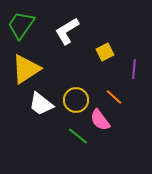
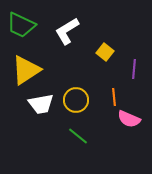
green trapezoid: rotated 100 degrees counterclockwise
yellow square: rotated 24 degrees counterclockwise
yellow triangle: moved 1 px down
orange line: rotated 42 degrees clockwise
white trapezoid: rotated 48 degrees counterclockwise
pink semicircle: moved 29 px right, 1 px up; rotated 30 degrees counterclockwise
